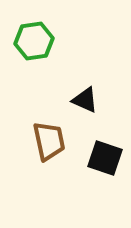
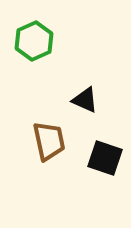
green hexagon: rotated 15 degrees counterclockwise
